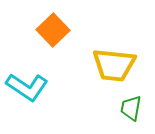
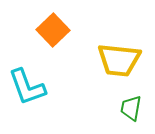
yellow trapezoid: moved 5 px right, 5 px up
cyan L-shape: rotated 36 degrees clockwise
